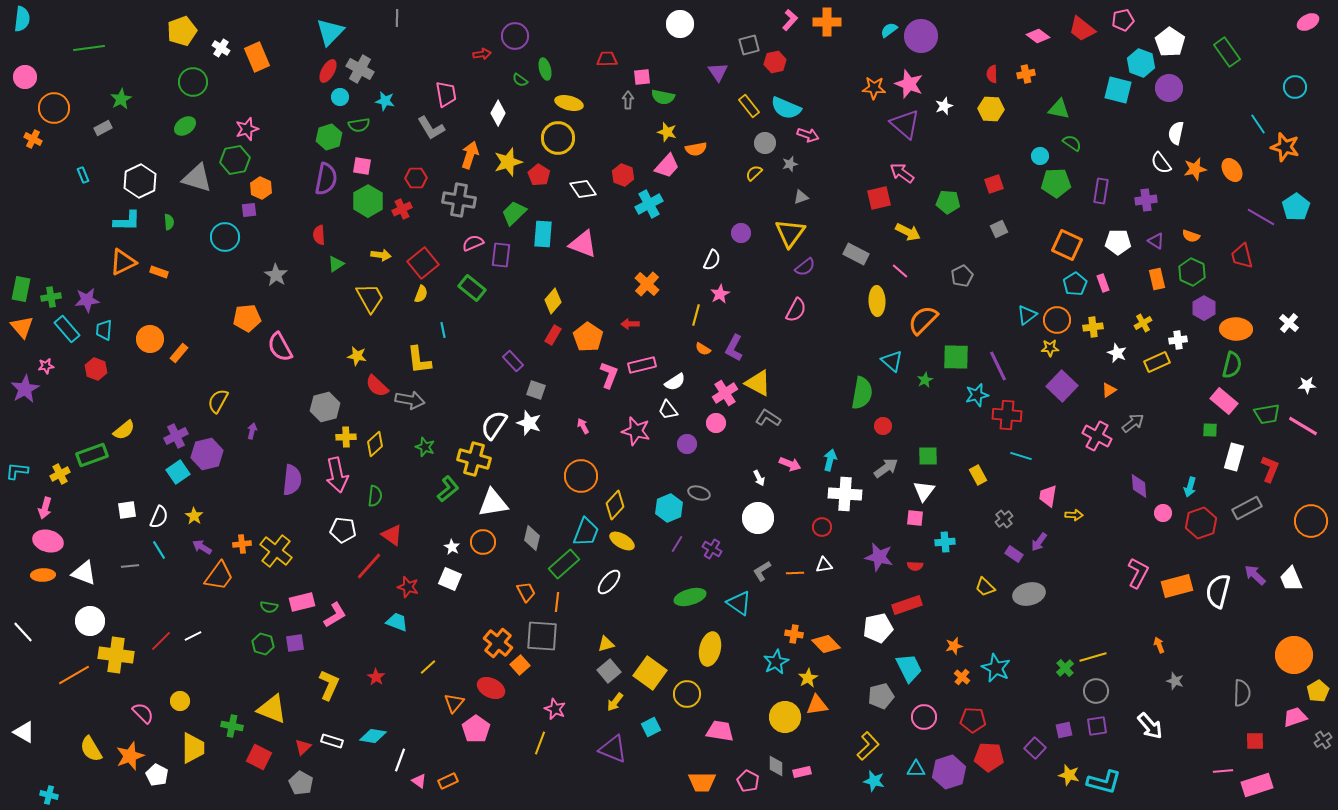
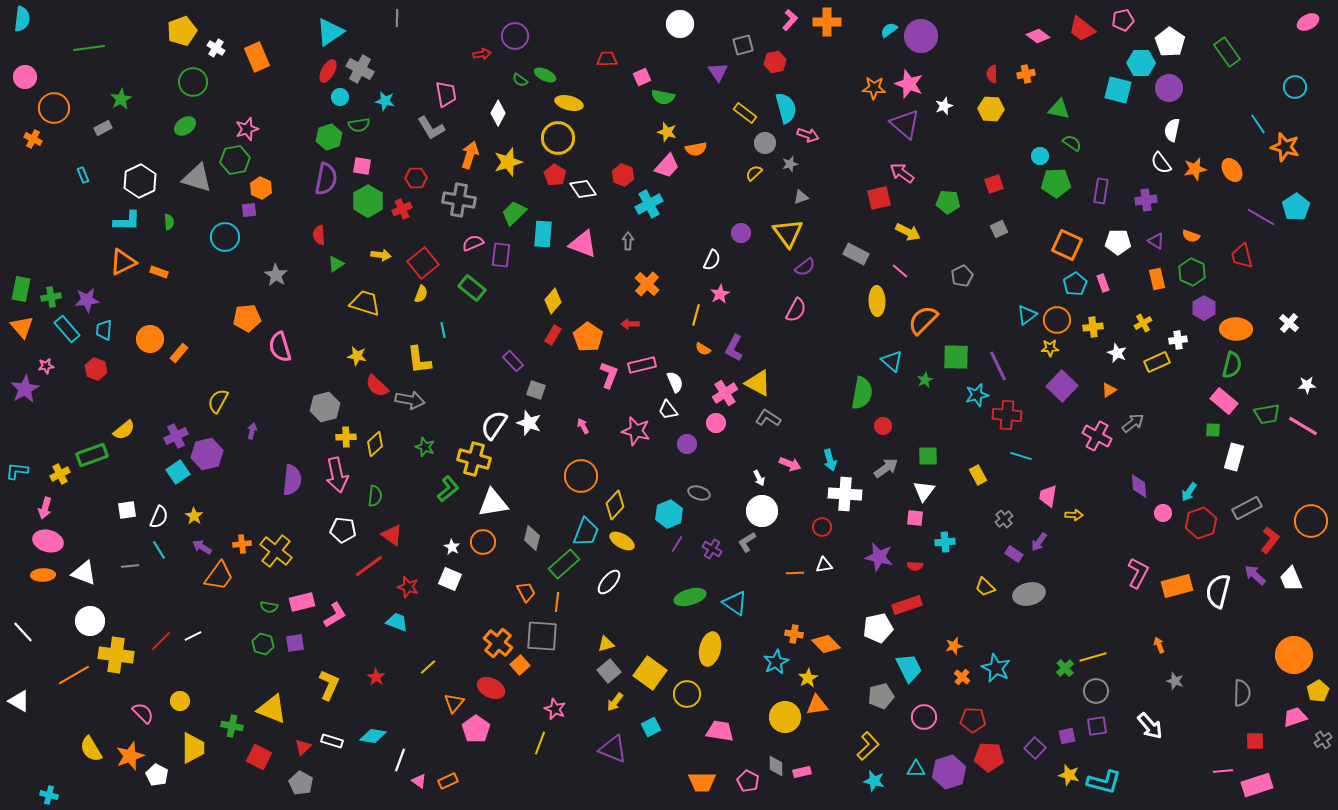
cyan triangle at (330, 32): rotated 12 degrees clockwise
gray square at (749, 45): moved 6 px left
white cross at (221, 48): moved 5 px left
cyan hexagon at (1141, 63): rotated 20 degrees counterclockwise
green ellipse at (545, 69): moved 6 px down; rotated 50 degrees counterclockwise
pink square at (642, 77): rotated 18 degrees counterclockwise
gray arrow at (628, 100): moved 141 px down
yellow rectangle at (749, 106): moved 4 px left, 7 px down; rotated 15 degrees counterclockwise
cyan semicircle at (786, 108): rotated 128 degrees counterclockwise
white semicircle at (1176, 133): moved 4 px left, 3 px up
red pentagon at (539, 175): moved 16 px right
yellow triangle at (790, 233): moved 2 px left; rotated 12 degrees counterclockwise
yellow trapezoid at (370, 298): moved 5 px left, 5 px down; rotated 44 degrees counterclockwise
pink semicircle at (280, 347): rotated 12 degrees clockwise
white semicircle at (675, 382): rotated 80 degrees counterclockwise
green square at (1210, 430): moved 3 px right
cyan arrow at (830, 460): rotated 150 degrees clockwise
red L-shape at (1270, 469): moved 71 px down; rotated 16 degrees clockwise
cyan arrow at (1190, 487): moved 1 px left, 5 px down; rotated 18 degrees clockwise
cyan hexagon at (669, 508): moved 6 px down
white circle at (758, 518): moved 4 px right, 7 px up
red line at (369, 566): rotated 12 degrees clockwise
gray L-shape at (762, 571): moved 15 px left, 29 px up
cyan triangle at (739, 603): moved 4 px left
purple square at (1064, 730): moved 3 px right, 6 px down
white triangle at (24, 732): moved 5 px left, 31 px up
